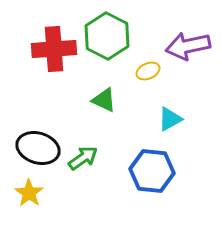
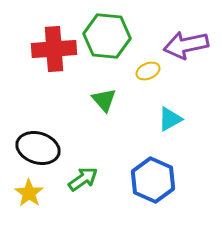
green hexagon: rotated 21 degrees counterclockwise
purple arrow: moved 2 px left, 1 px up
green triangle: rotated 24 degrees clockwise
green arrow: moved 21 px down
blue hexagon: moved 1 px right, 9 px down; rotated 18 degrees clockwise
